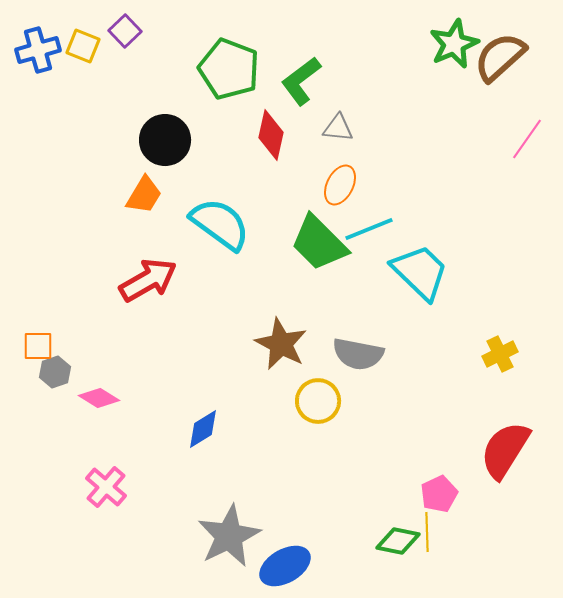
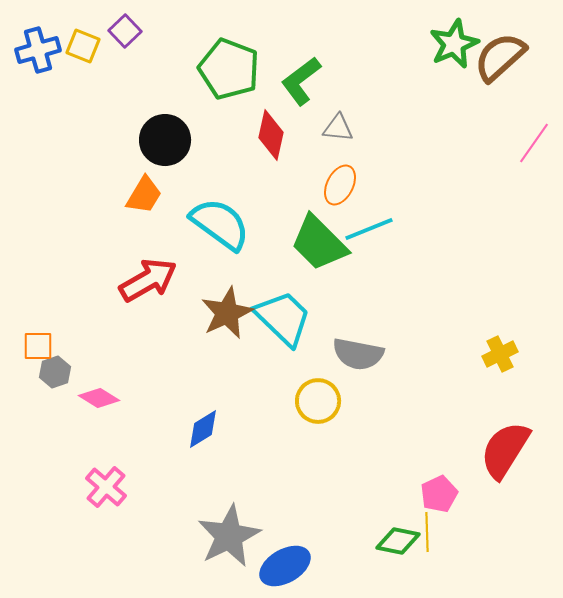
pink line: moved 7 px right, 4 px down
cyan trapezoid: moved 137 px left, 46 px down
brown star: moved 54 px left, 31 px up; rotated 20 degrees clockwise
